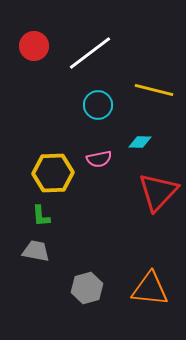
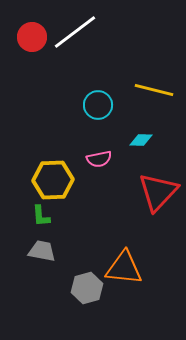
red circle: moved 2 px left, 9 px up
white line: moved 15 px left, 21 px up
cyan diamond: moved 1 px right, 2 px up
yellow hexagon: moved 7 px down
gray trapezoid: moved 6 px right
orange triangle: moved 26 px left, 21 px up
